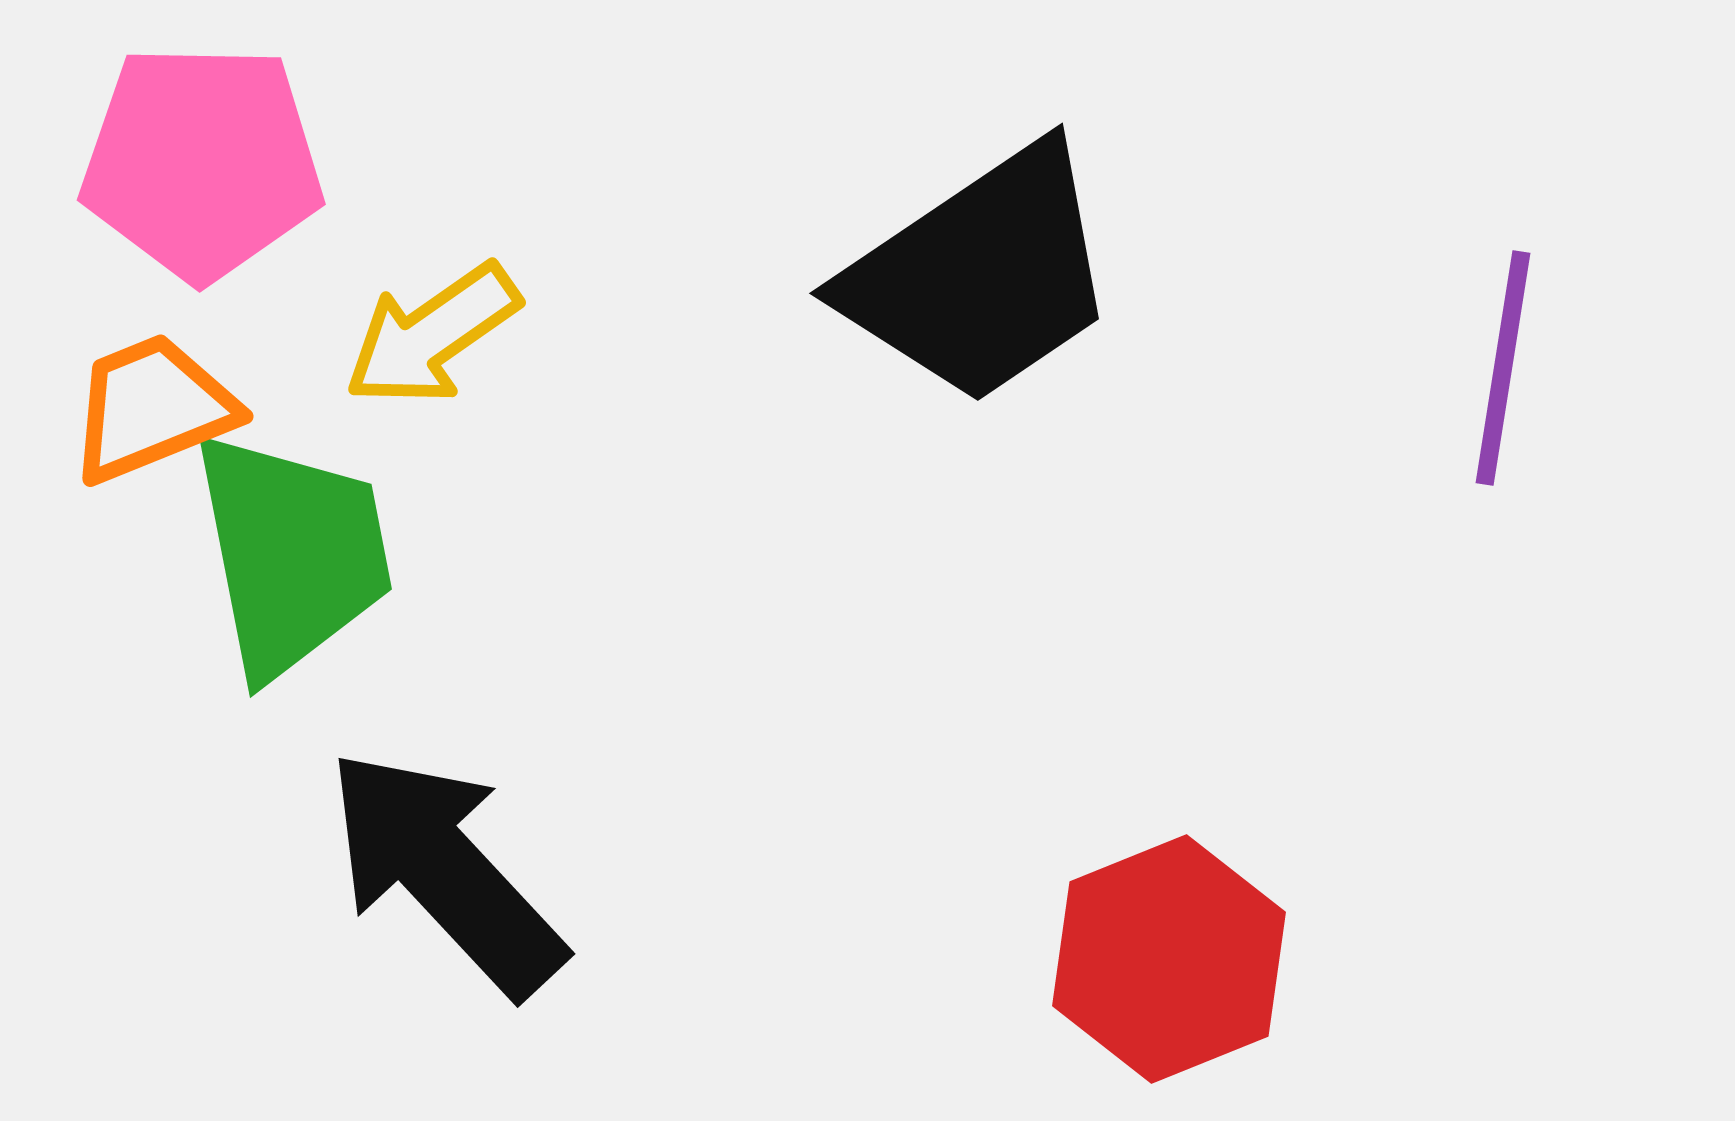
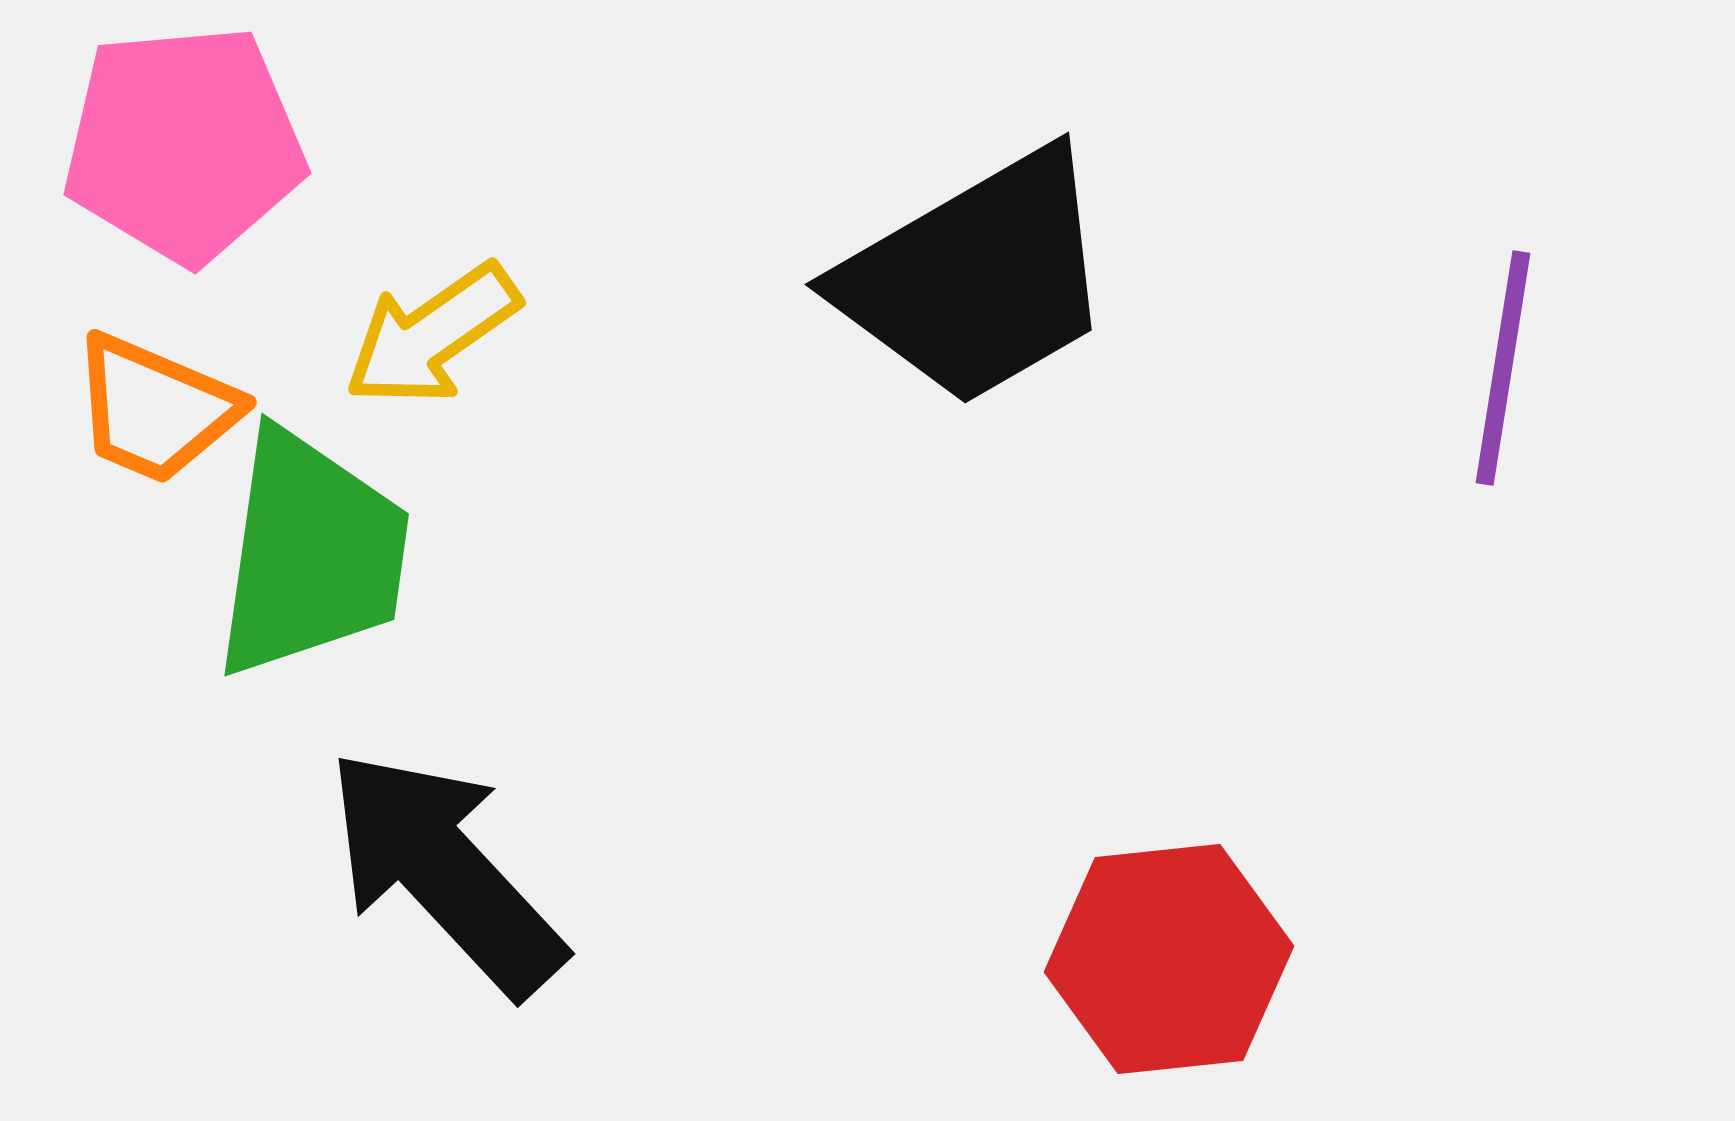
pink pentagon: moved 18 px left, 18 px up; rotated 6 degrees counterclockwise
black trapezoid: moved 4 px left, 3 px down; rotated 4 degrees clockwise
orange trapezoid: moved 3 px right, 1 px down; rotated 135 degrees counterclockwise
green trapezoid: moved 19 px right; rotated 19 degrees clockwise
red hexagon: rotated 16 degrees clockwise
